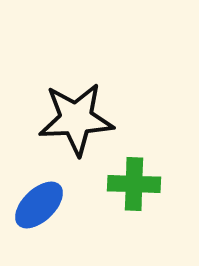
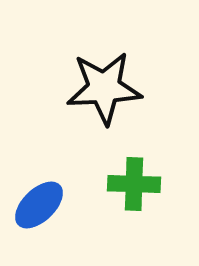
black star: moved 28 px right, 31 px up
